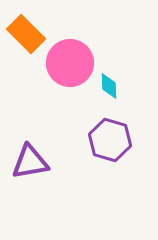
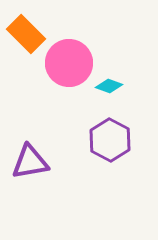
pink circle: moved 1 px left
cyan diamond: rotated 68 degrees counterclockwise
purple hexagon: rotated 12 degrees clockwise
